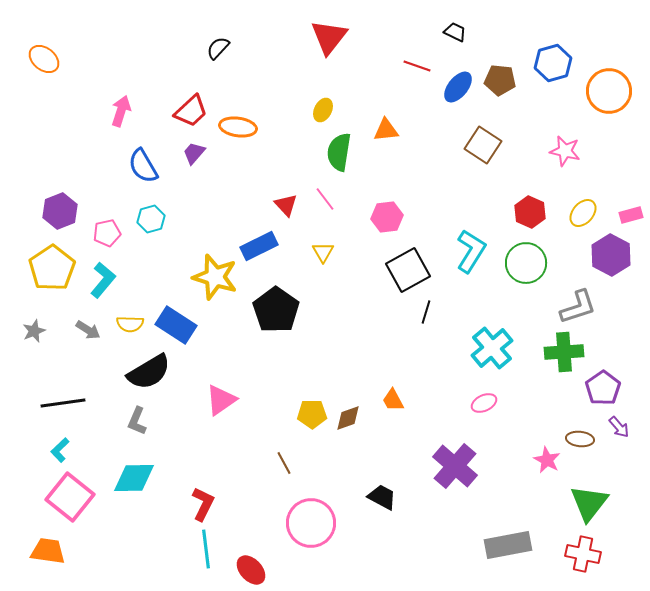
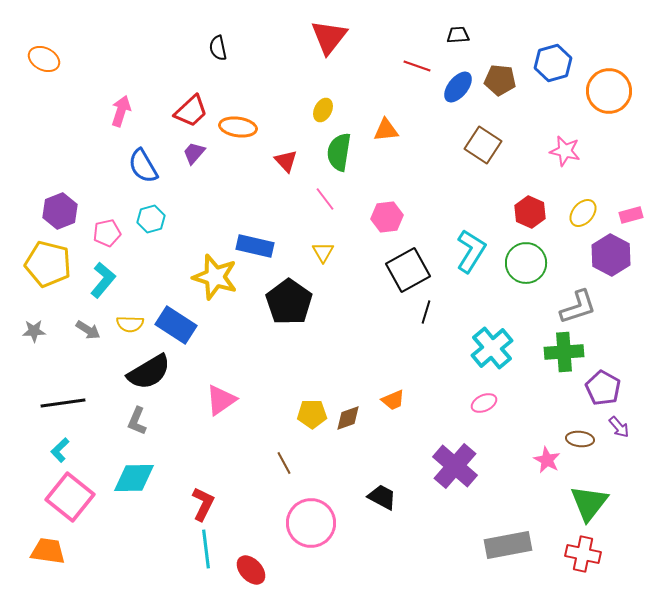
black trapezoid at (455, 32): moved 3 px right, 3 px down; rotated 30 degrees counterclockwise
black semicircle at (218, 48): rotated 55 degrees counterclockwise
orange ellipse at (44, 59): rotated 12 degrees counterclockwise
red triangle at (286, 205): moved 44 px up
blue rectangle at (259, 246): moved 4 px left; rotated 39 degrees clockwise
yellow pentagon at (52, 268): moved 4 px left, 4 px up; rotated 24 degrees counterclockwise
black pentagon at (276, 310): moved 13 px right, 8 px up
gray star at (34, 331): rotated 20 degrees clockwise
purple pentagon at (603, 388): rotated 8 degrees counterclockwise
orange trapezoid at (393, 400): rotated 85 degrees counterclockwise
